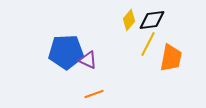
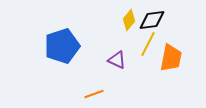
blue pentagon: moved 4 px left, 6 px up; rotated 16 degrees counterclockwise
purple triangle: moved 29 px right
